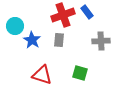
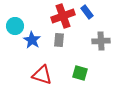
red cross: moved 1 px down
